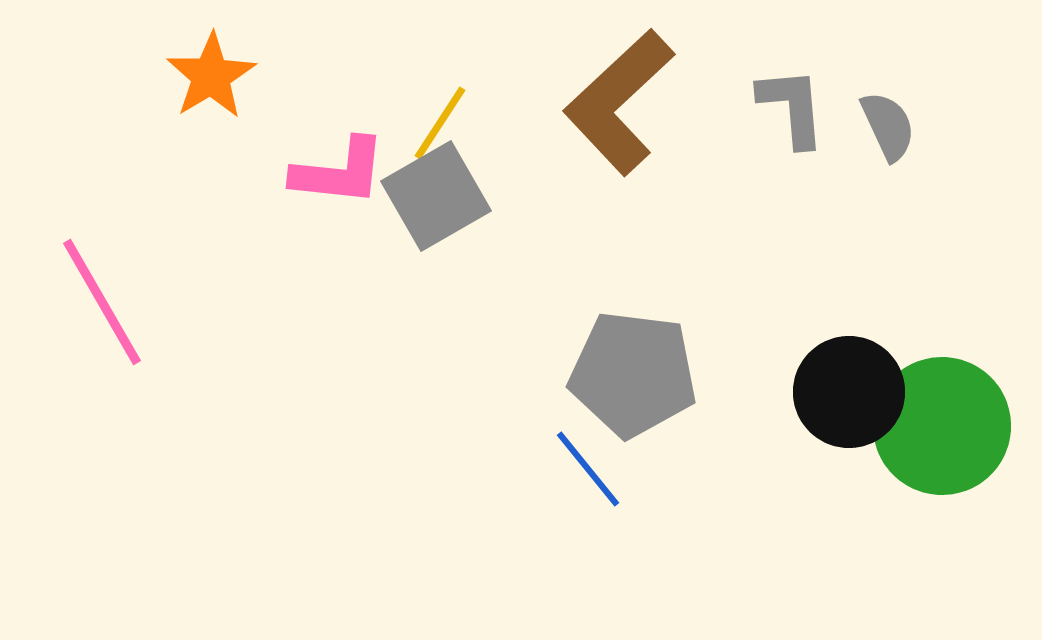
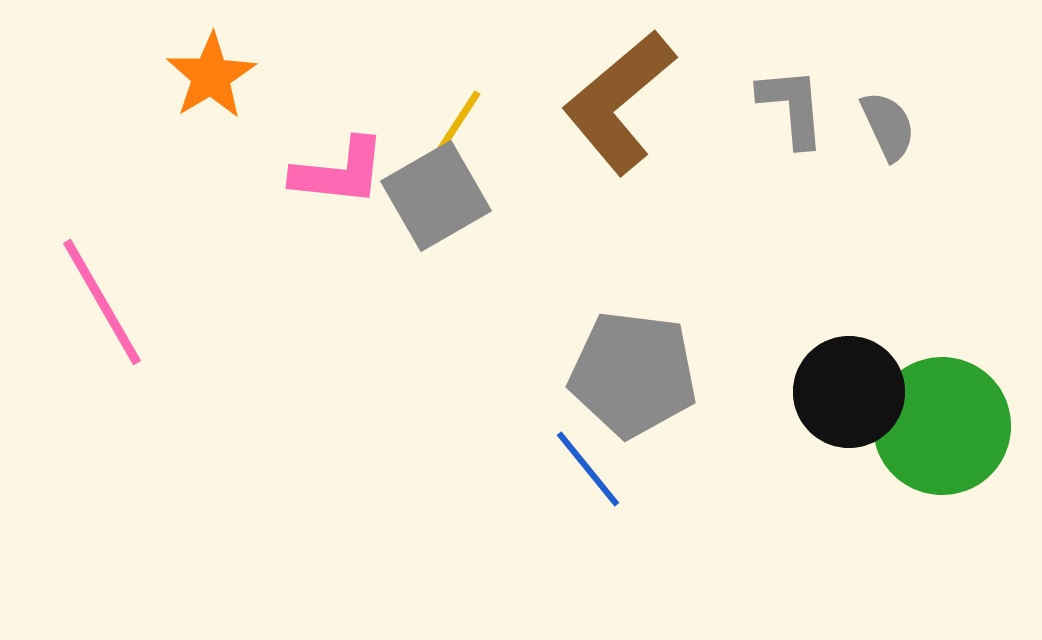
brown L-shape: rotated 3 degrees clockwise
yellow line: moved 15 px right, 4 px down
